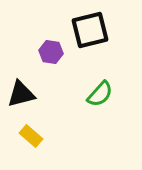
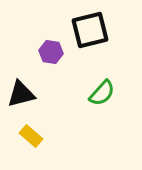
green semicircle: moved 2 px right, 1 px up
